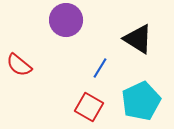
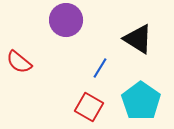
red semicircle: moved 3 px up
cyan pentagon: rotated 12 degrees counterclockwise
